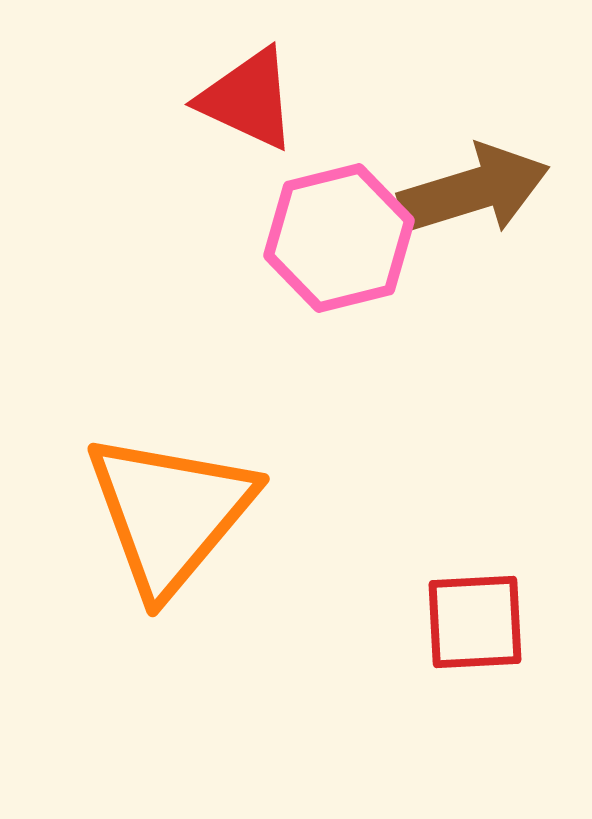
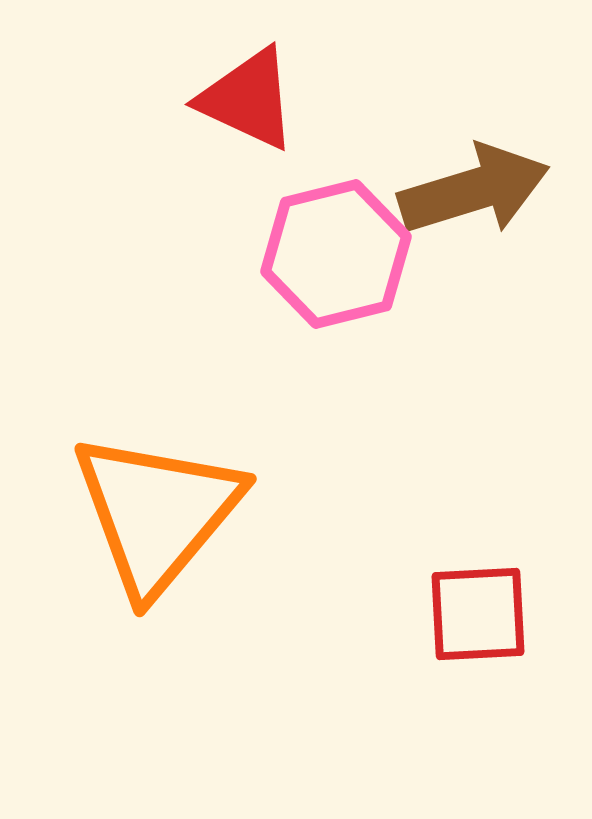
pink hexagon: moved 3 px left, 16 px down
orange triangle: moved 13 px left
red square: moved 3 px right, 8 px up
